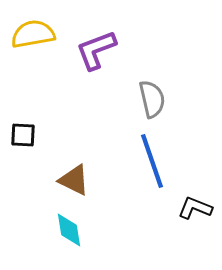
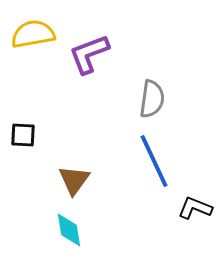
purple L-shape: moved 7 px left, 4 px down
gray semicircle: rotated 21 degrees clockwise
blue line: moved 2 px right; rotated 6 degrees counterclockwise
brown triangle: rotated 40 degrees clockwise
